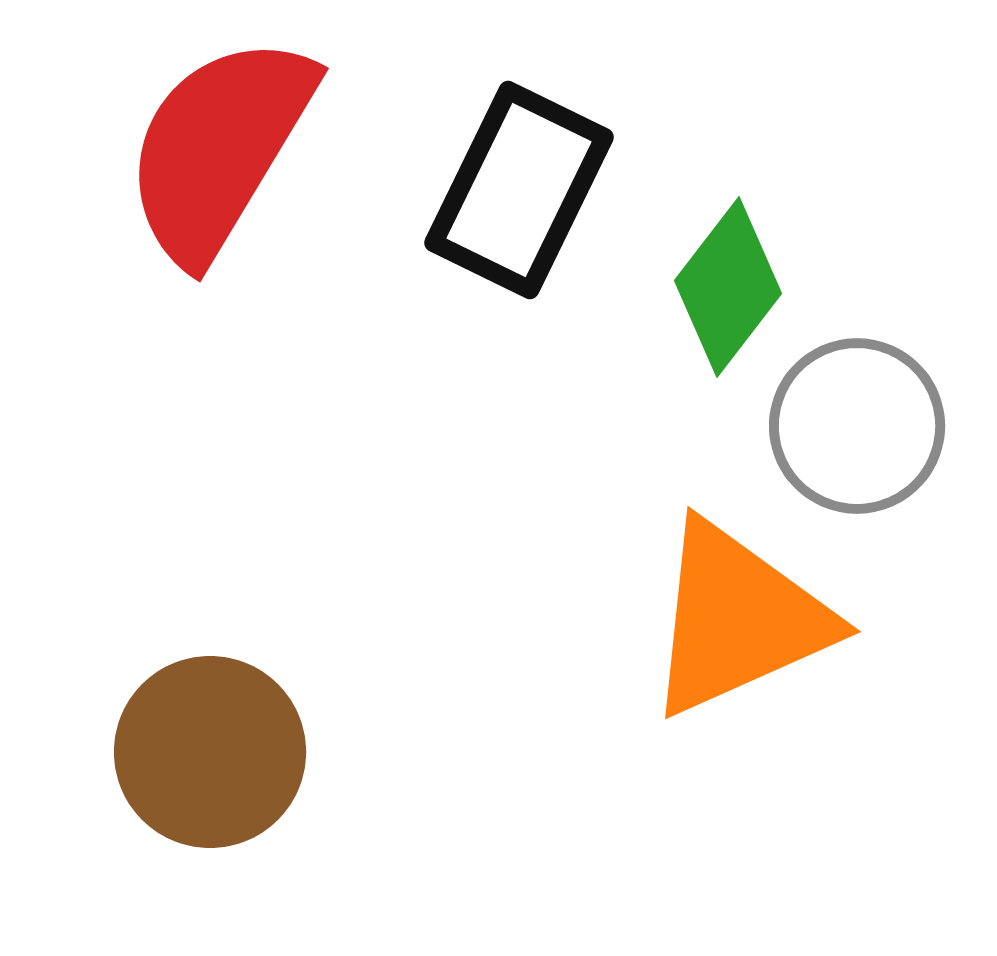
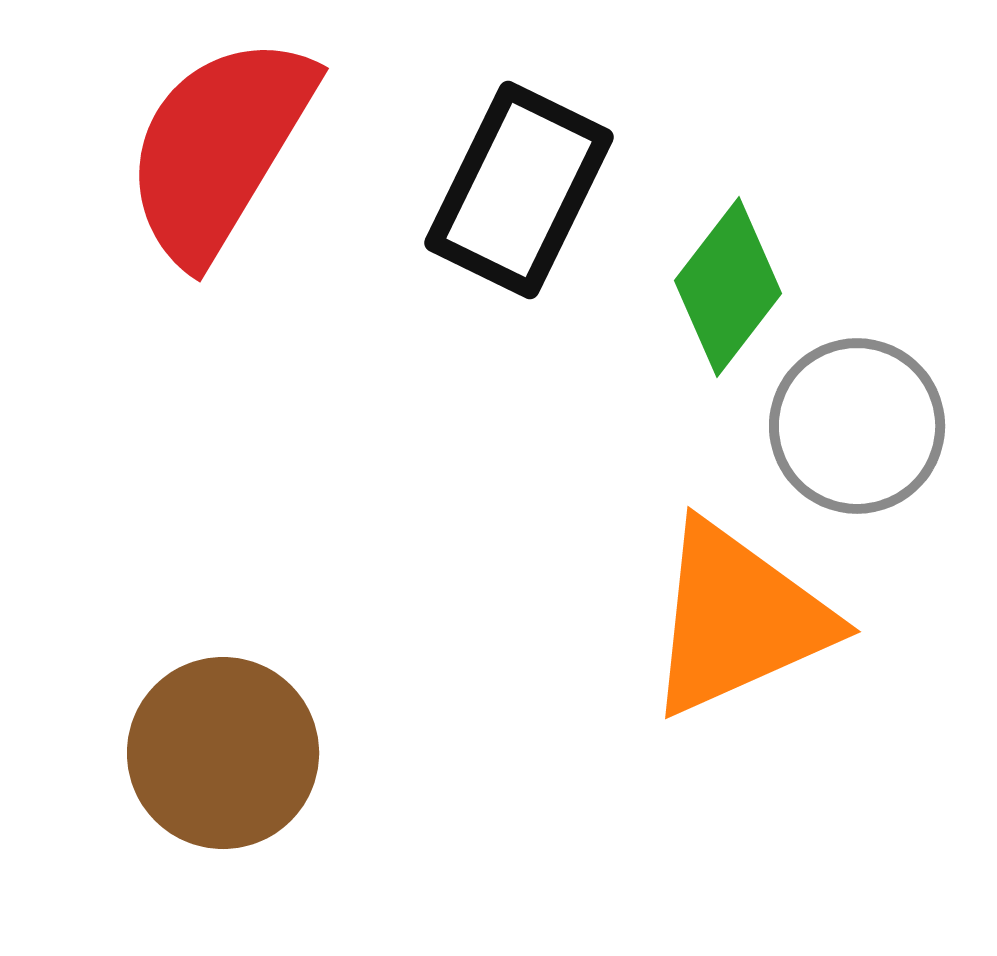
brown circle: moved 13 px right, 1 px down
